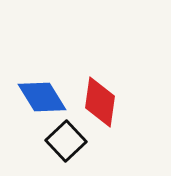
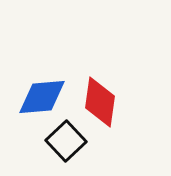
blue diamond: rotated 63 degrees counterclockwise
